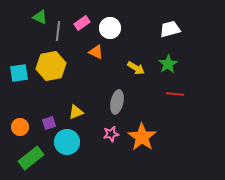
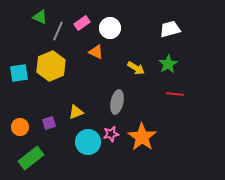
gray line: rotated 18 degrees clockwise
yellow hexagon: rotated 12 degrees counterclockwise
cyan circle: moved 21 px right
